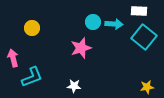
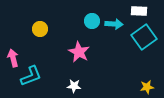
cyan circle: moved 1 px left, 1 px up
yellow circle: moved 8 px right, 1 px down
cyan square: rotated 15 degrees clockwise
pink star: moved 2 px left, 4 px down; rotated 25 degrees counterclockwise
cyan L-shape: moved 1 px left, 1 px up
